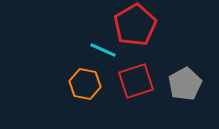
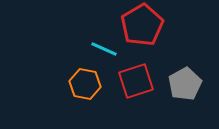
red pentagon: moved 7 px right
cyan line: moved 1 px right, 1 px up
